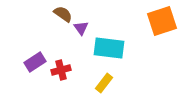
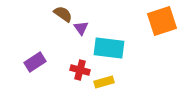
red cross: moved 19 px right; rotated 30 degrees clockwise
yellow rectangle: moved 1 px up; rotated 36 degrees clockwise
